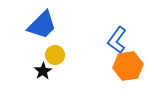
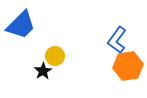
blue trapezoid: moved 21 px left
yellow circle: moved 1 px down
